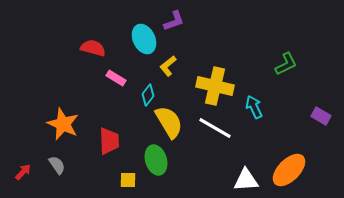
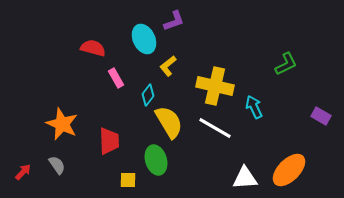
pink rectangle: rotated 30 degrees clockwise
orange star: moved 1 px left
white triangle: moved 1 px left, 2 px up
